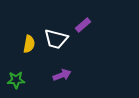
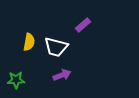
white trapezoid: moved 8 px down
yellow semicircle: moved 2 px up
